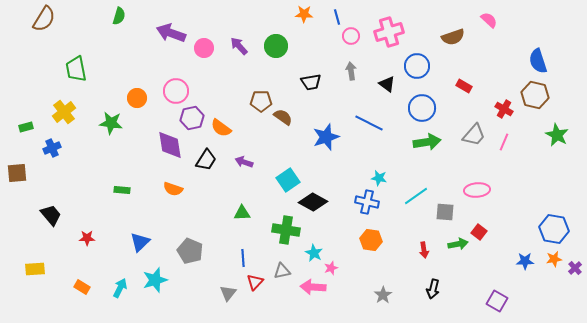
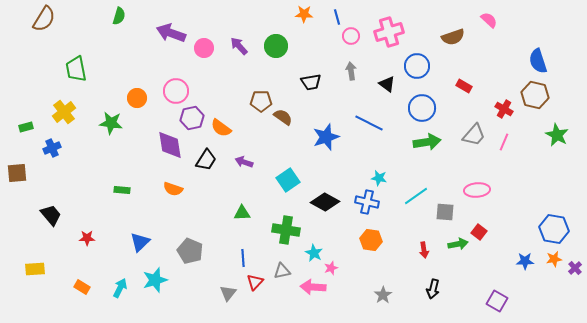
black diamond at (313, 202): moved 12 px right
